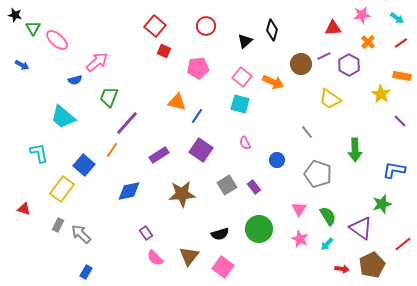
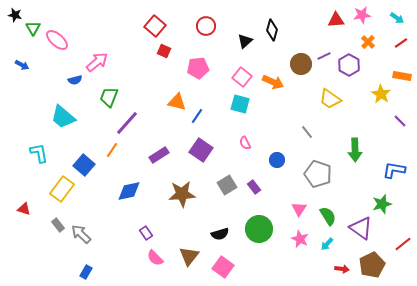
red triangle at (333, 28): moved 3 px right, 8 px up
gray rectangle at (58, 225): rotated 64 degrees counterclockwise
